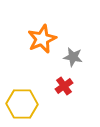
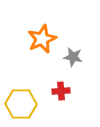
red cross: moved 3 px left, 5 px down; rotated 30 degrees clockwise
yellow hexagon: moved 1 px left
